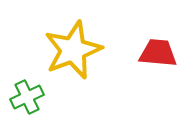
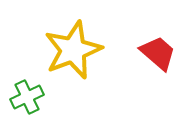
red trapezoid: rotated 36 degrees clockwise
